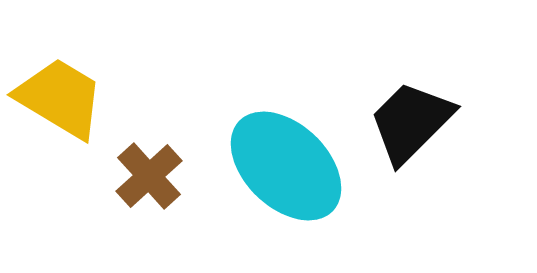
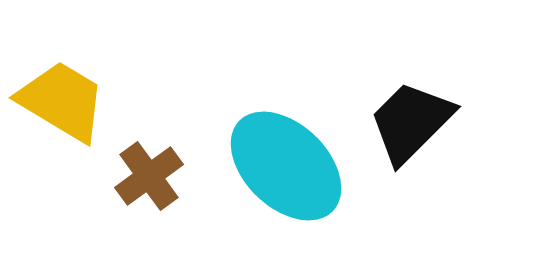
yellow trapezoid: moved 2 px right, 3 px down
brown cross: rotated 6 degrees clockwise
